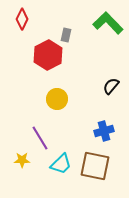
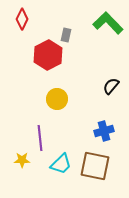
purple line: rotated 25 degrees clockwise
